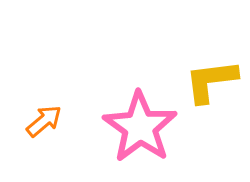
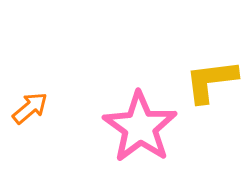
orange arrow: moved 14 px left, 13 px up
